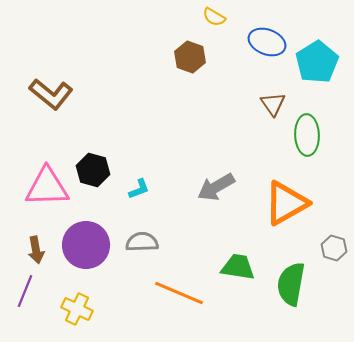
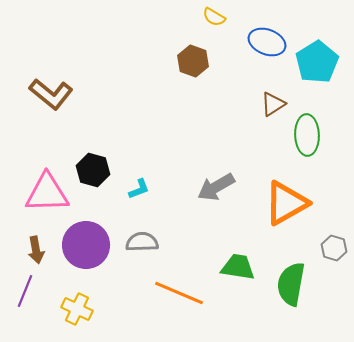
brown hexagon: moved 3 px right, 4 px down
brown triangle: rotated 32 degrees clockwise
pink triangle: moved 6 px down
